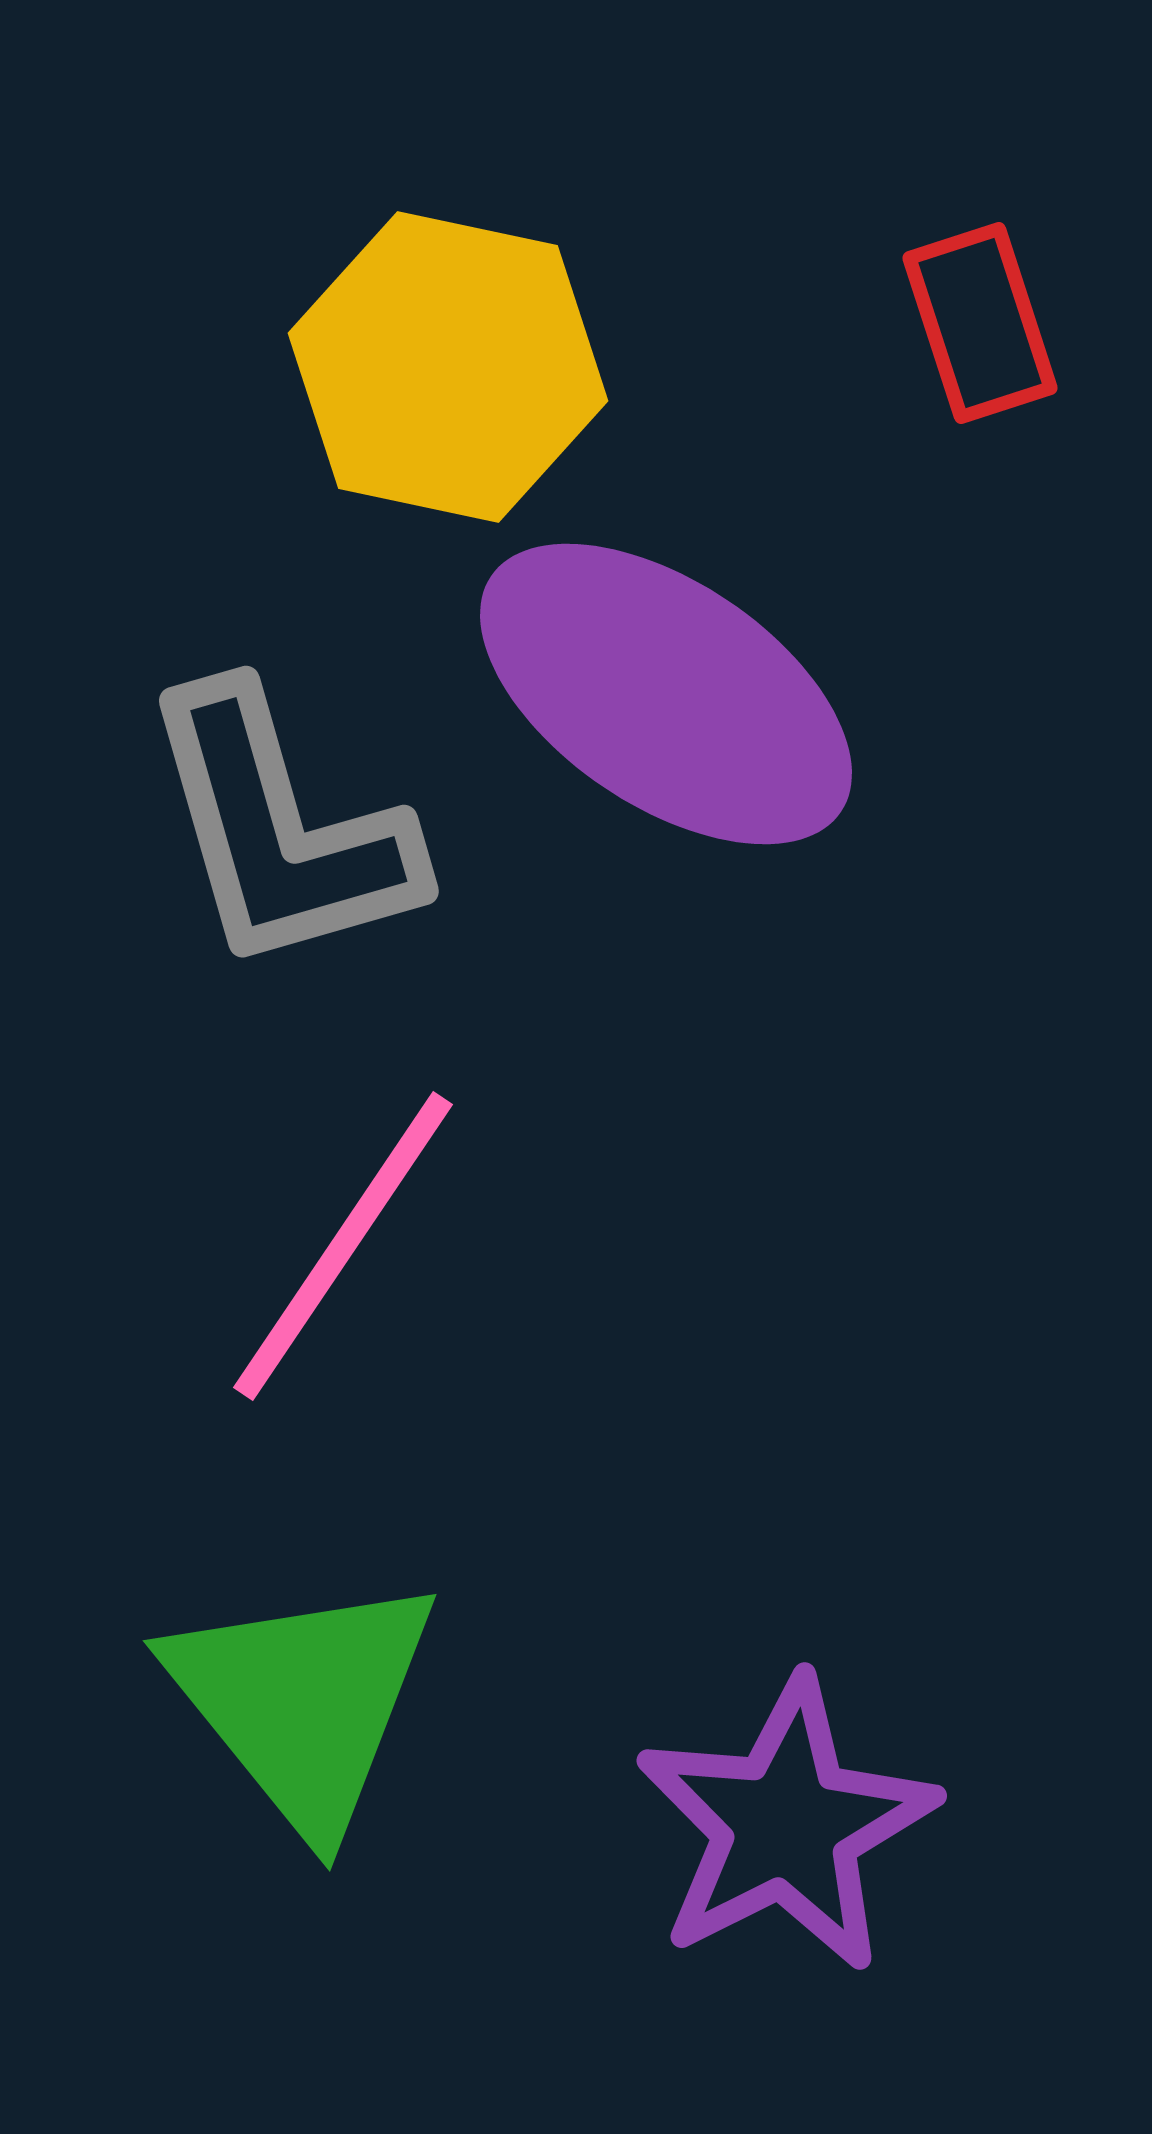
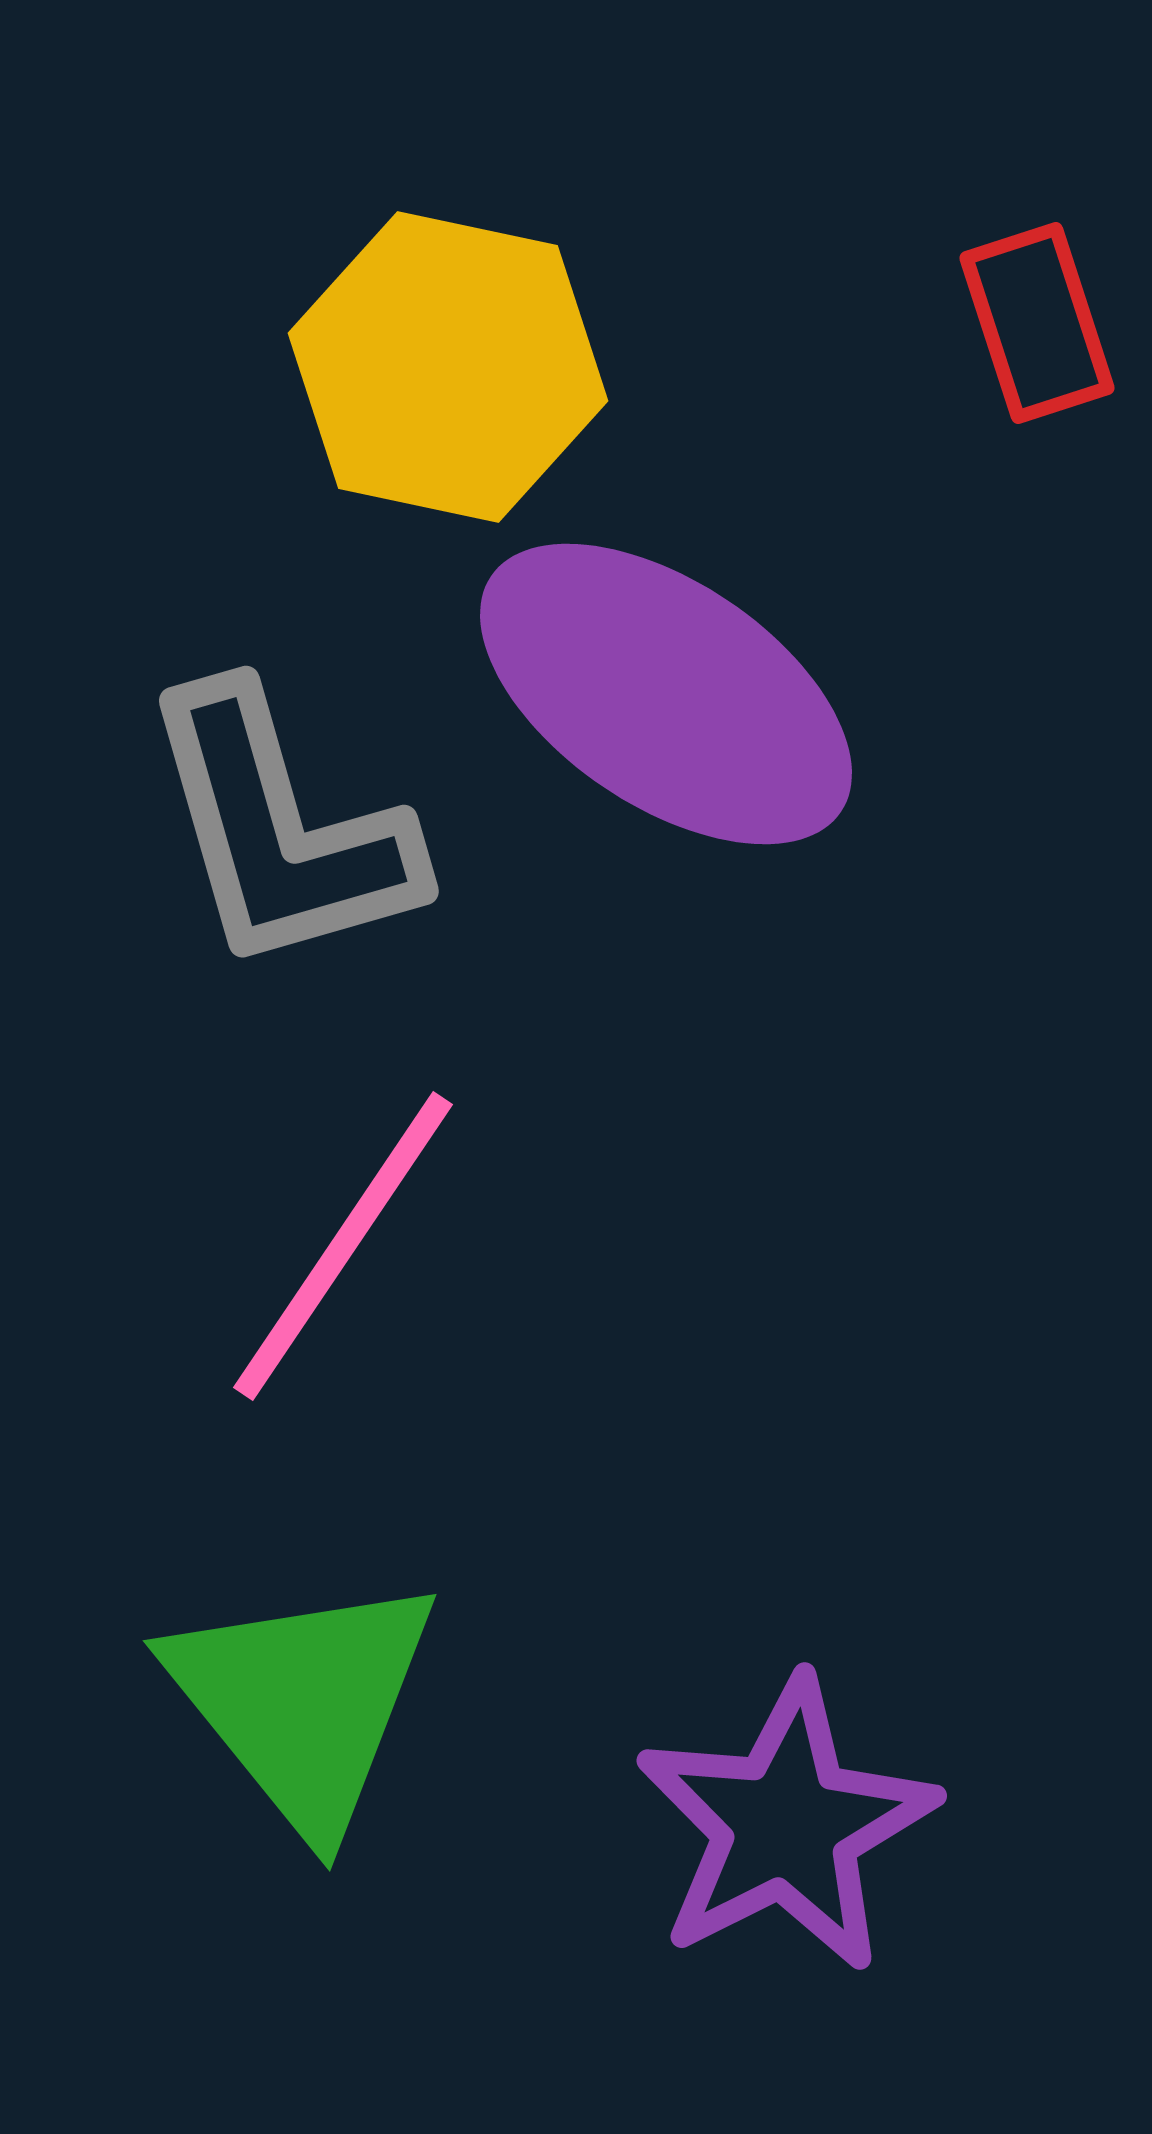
red rectangle: moved 57 px right
